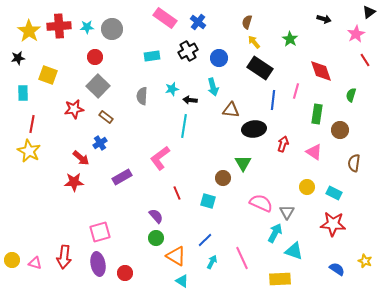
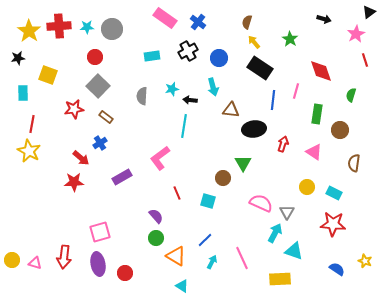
red line at (365, 60): rotated 16 degrees clockwise
cyan triangle at (182, 281): moved 5 px down
